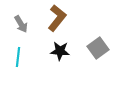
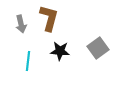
brown L-shape: moved 8 px left; rotated 24 degrees counterclockwise
gray arrow: rotated 18 degrees clockwise
cyan line: moved 10 px right, 4 px down
